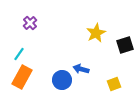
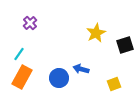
blue circle: moved 3 px left, 2 px up
